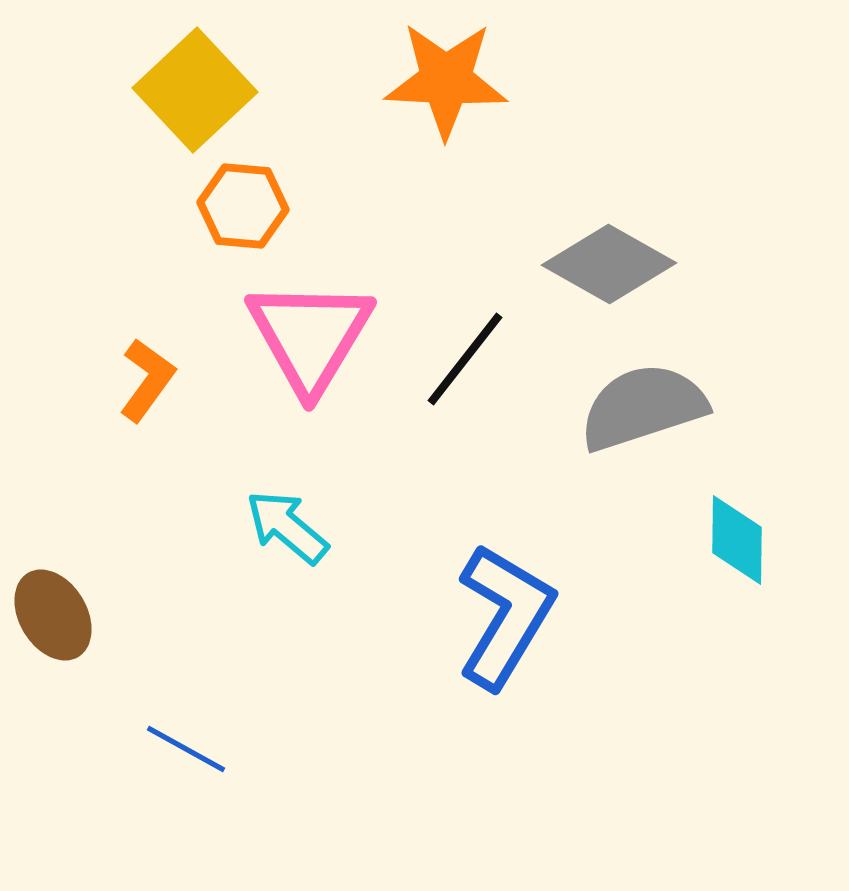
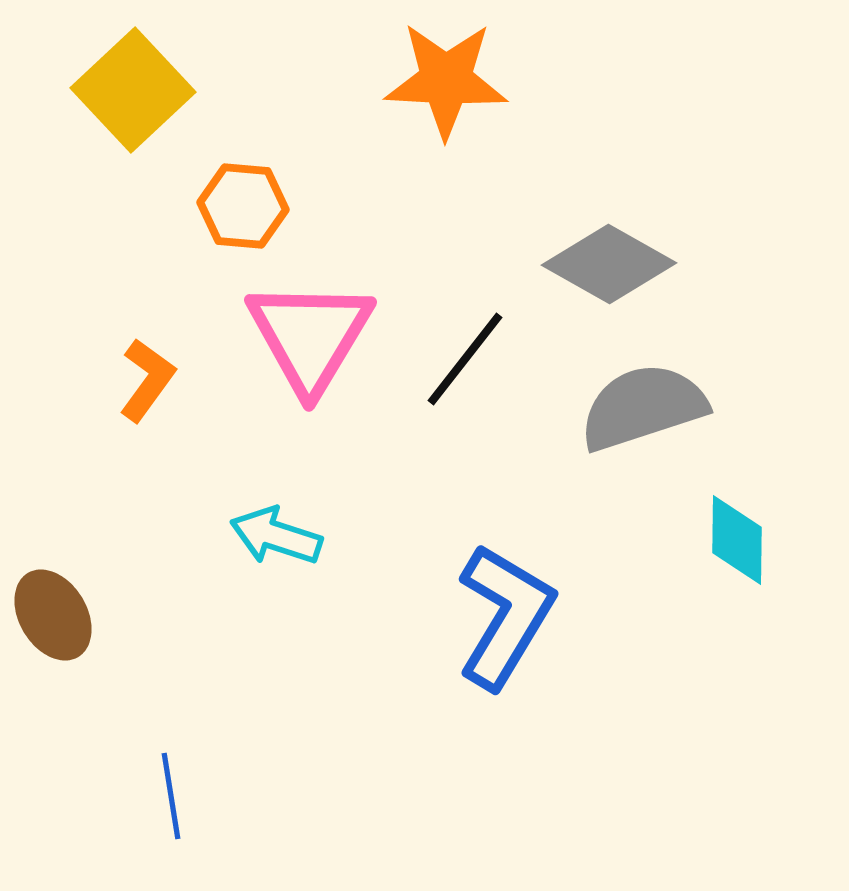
yellow square: moved 62 px left
cyan arrow: moved 11 px left, 9 px down; rotated 22 degrees counterclockwise
blue line: moved 15 px left, 47 px down; rotated 52 degrees clockwise
